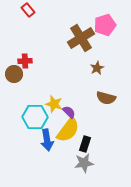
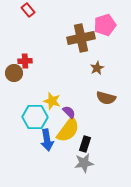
brown cross: rotated 20 degrees clockwise
brown circle: moved 1 px up
yellow star: moved 2 px left, 3 px up
